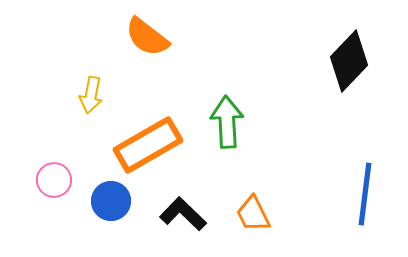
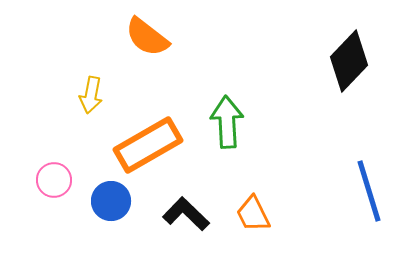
blue line: moved 4 px right, 3 px up; rotated 24 degrees counterclockwise
black L-shape: moved 3 px right
